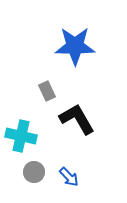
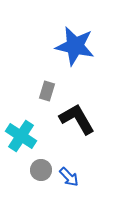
blue star: rotated 12 degrees clockwise
gray rectangle: rotated 42 degrees clockwise
cyan cross: rotated 20 degrees clockwise
gray circle: moved 7 px right, 2 px up
